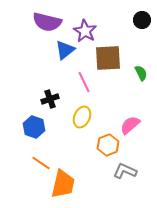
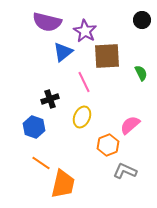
blue triangle: moved 2 px left, 2 px down
brown square: moved 1 px left, 2 px up
